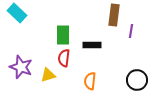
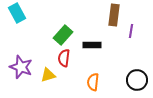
cyan rectangle: rotated 18 degrees clockwise
green rectangle: rotated 42 degrees clockwise
orange semicircle: moved 3 px right, 1 px down
